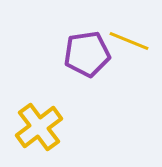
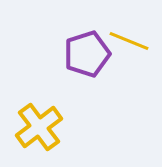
purple pentagon: rotated 9 degrees counterclockwise
